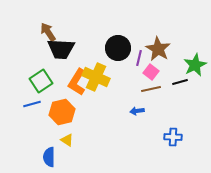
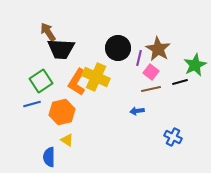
blue cross: rotated 24 degrees clockwise
